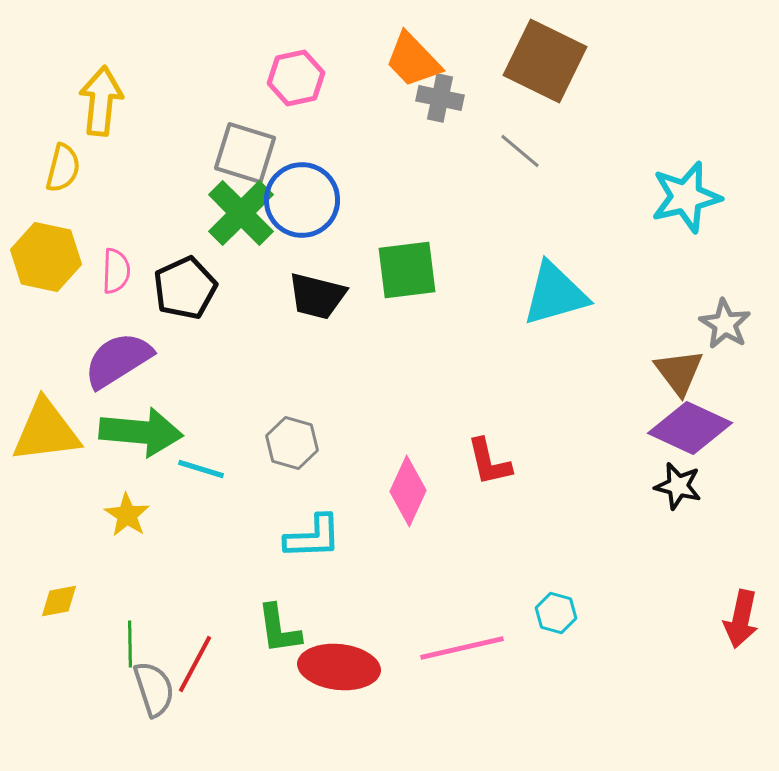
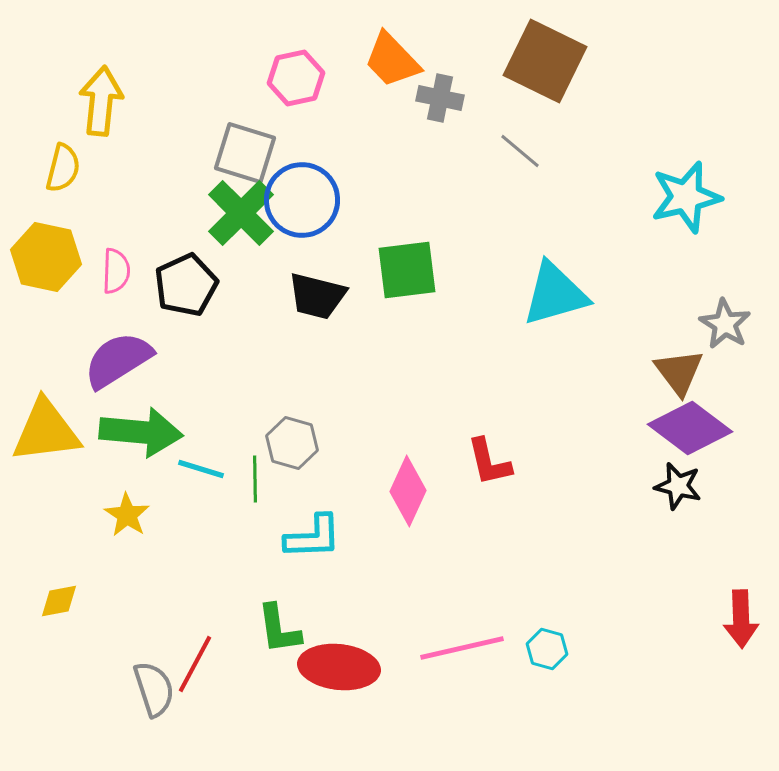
orange trapezoid: moved 21 px left
black pentagon: moved 1 px right, 3 px up
purple diamond: rotated 12 degrees clockwise
cyan hexagon: moved 9 px left, 36 px down
red arrow: rotated 14 degrees counterclockwise
green line: moved 125 px right, 165 px up
